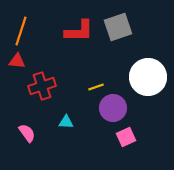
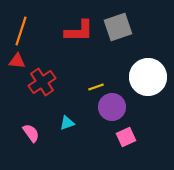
red cross: moved 4 px up; rotated 16 degrees counterclockwise
purple circle: moved 1 px left, 1 px up
cyan triangle: moved 1 px right, 1 px down; rotated 21 degrees counterclockwise
pink semicircle: moved 4 px right
